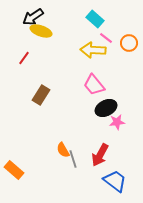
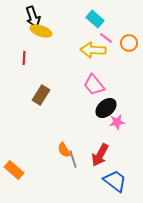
black arrow: rotated 75 degrees counterclockwise
red line: rotated 32 degrees counterclockwise
black ellipse: rotated 15 degrees counterclockwise
orange semicircle: moved 1 px right
